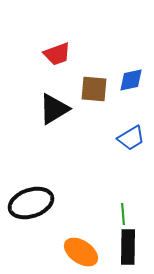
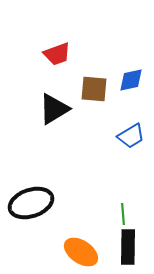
blue trapezoid: moved 2 px up
